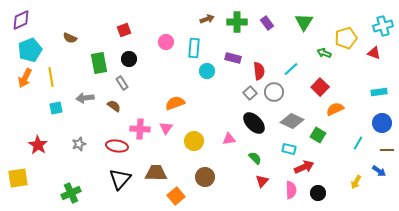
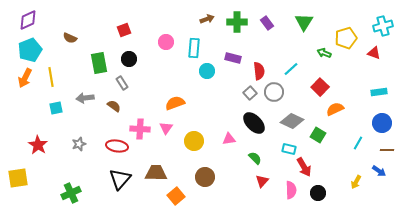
purple diamond at (21, 20): moved 7 px right
red arrow at (304, 167): rotated 84 degrees clockwise
